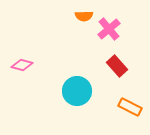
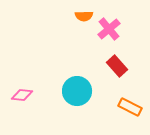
pink diamond: moved 30 px down; rotated 10 degrees counterclockwise
